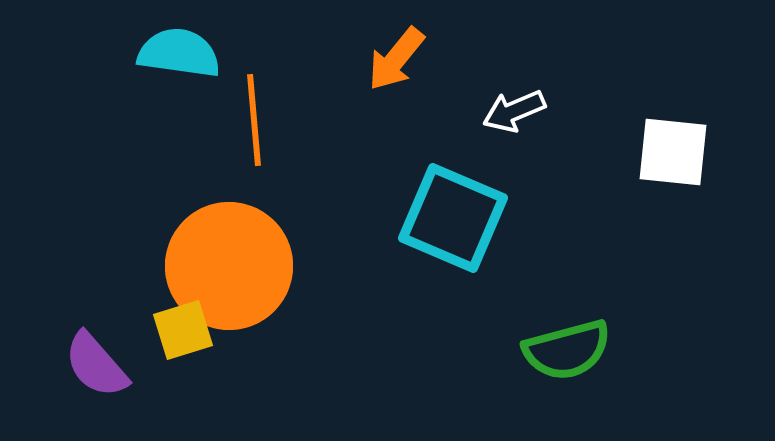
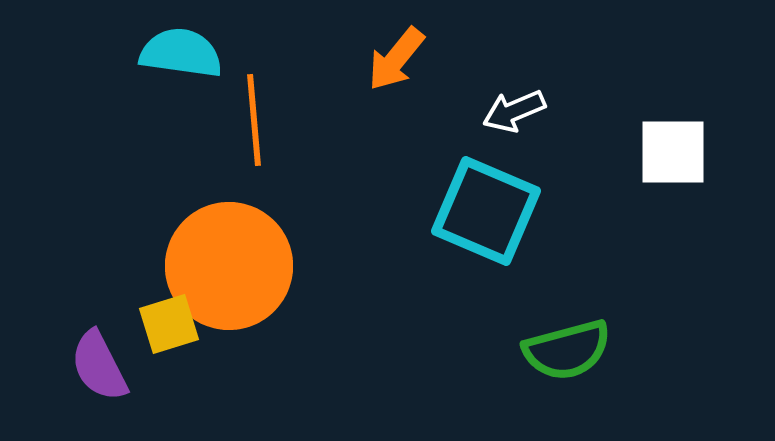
cyan semicircle: moved 2 px right
white square: rotated 6 degrees counterclockwise
cyan square: moved 33 px right, 7 px up
yellow square: moved 14 px left, 6 px up
purple semicircle: moved 3 px right, 1 px down; rotated 14 degrees clockwise
